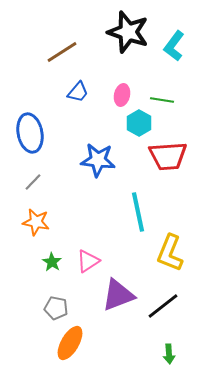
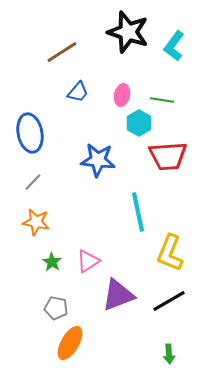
black line: moved 6 px right, 5 px up; rotated 8 degrees clockwise
